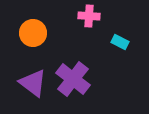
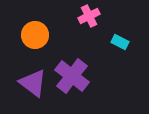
pink cross: rotated 30 degrees counterclockwise
orange circle: moved 2 px right, 2 px down
purple cross: moved 1 px left, 3 px up
